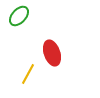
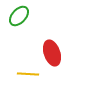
yellow line: rotated 65 degrees clockwise
